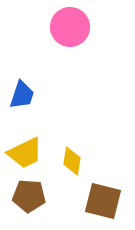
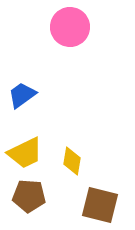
blue trapezoid: rotated 144 degrees counterclockwise
brown square: moved 3 px left, 4 px down
